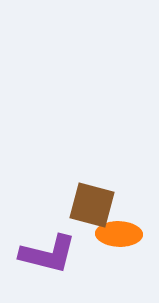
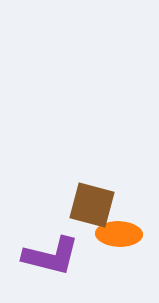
purple L-shape: moved 3 px right, 2 px down
